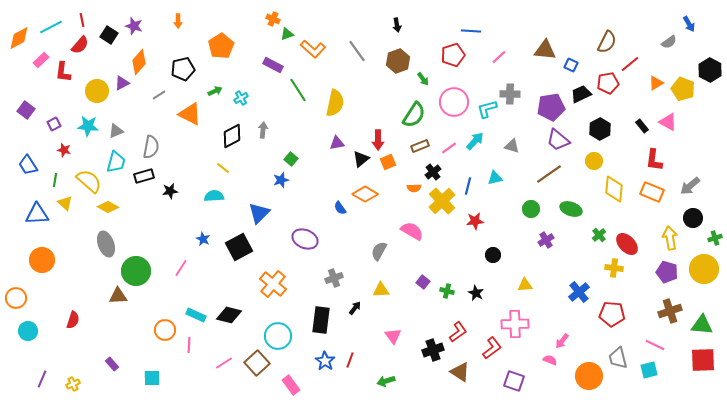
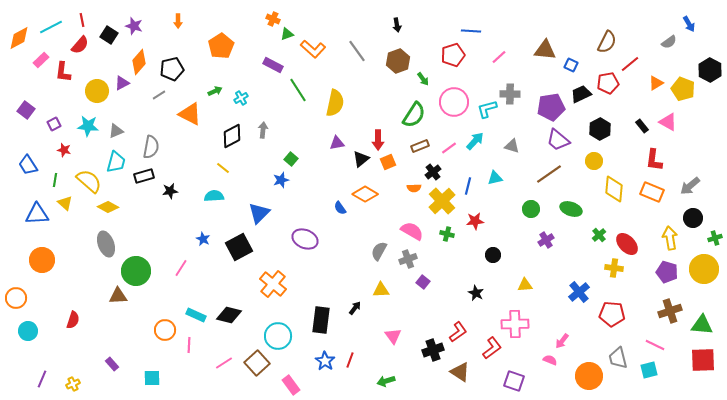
black pentagon at (183, 69): moved 11 px left
gray cross at (334, 278): moved 74 px right, 19 px up
green cross at (447, 291): moved 57 px up
